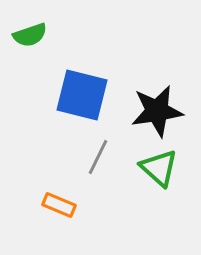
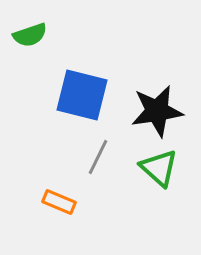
orange rectangle: moved 3 px up
